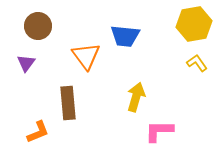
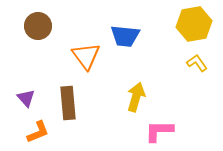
purple triangle: moved 35 px down; rotated 18 degrees counterclockwise
